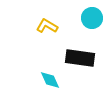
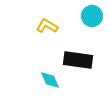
cyan circle: moved 2 px up
black rectangle: moved 2 px left, 2 px down
